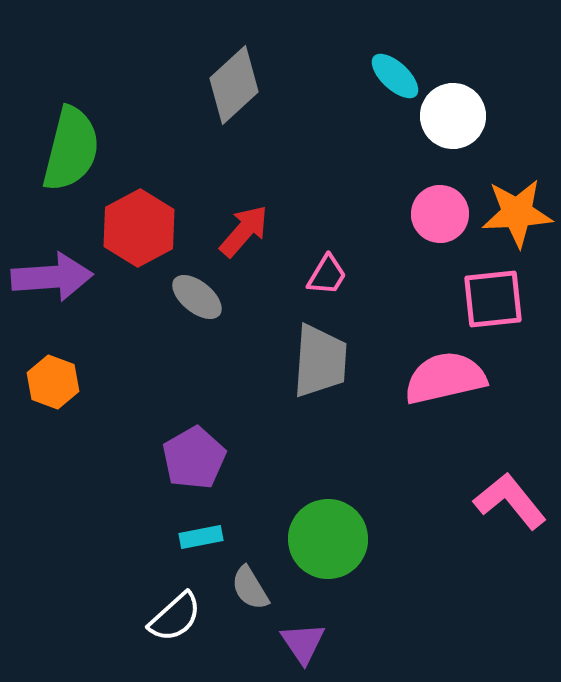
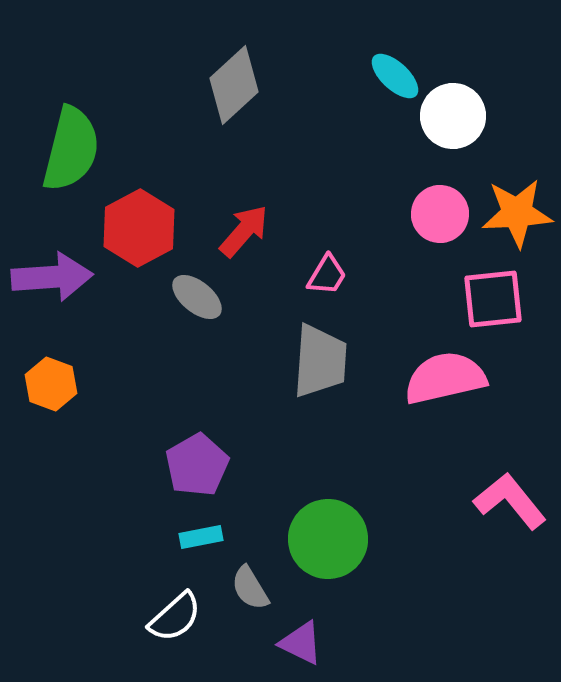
orange hexagon: moved 2 px left, 2 px down
purple pentagon: moved 3 px right, 7 px down
purple triangle: moved 2 px left; rotated 30 degrees counterclockwise
